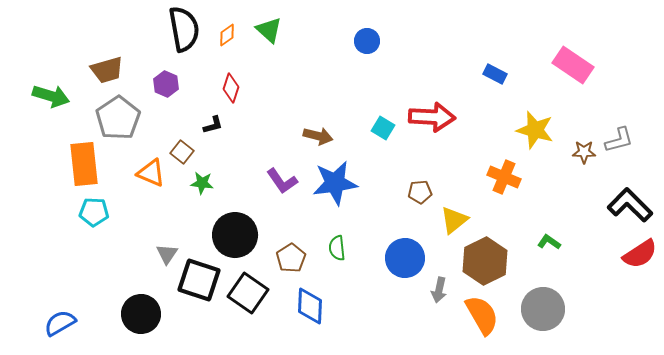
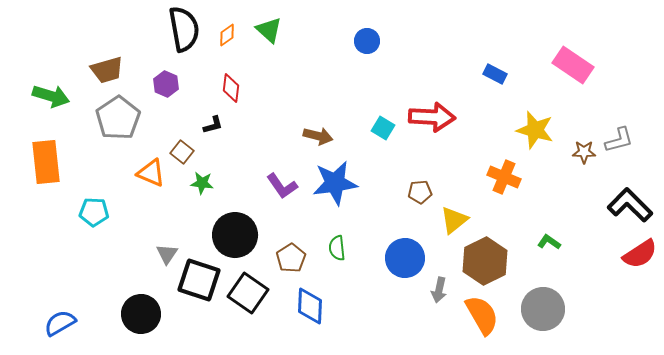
red diamond at (231, 88): rotated 12 degrees counterclockwise
orange rectangle at (84, 164): moved 38 px left, 2 px up
purple L-shape at (282, 181): moved 5 px down
